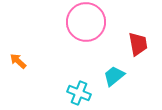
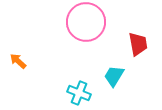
cyan trapezoid: rotated 20 degrees counterclockwise
